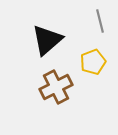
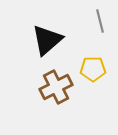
yellow pentagon: moved 7 px down; rotated 20 degrees clockwise
